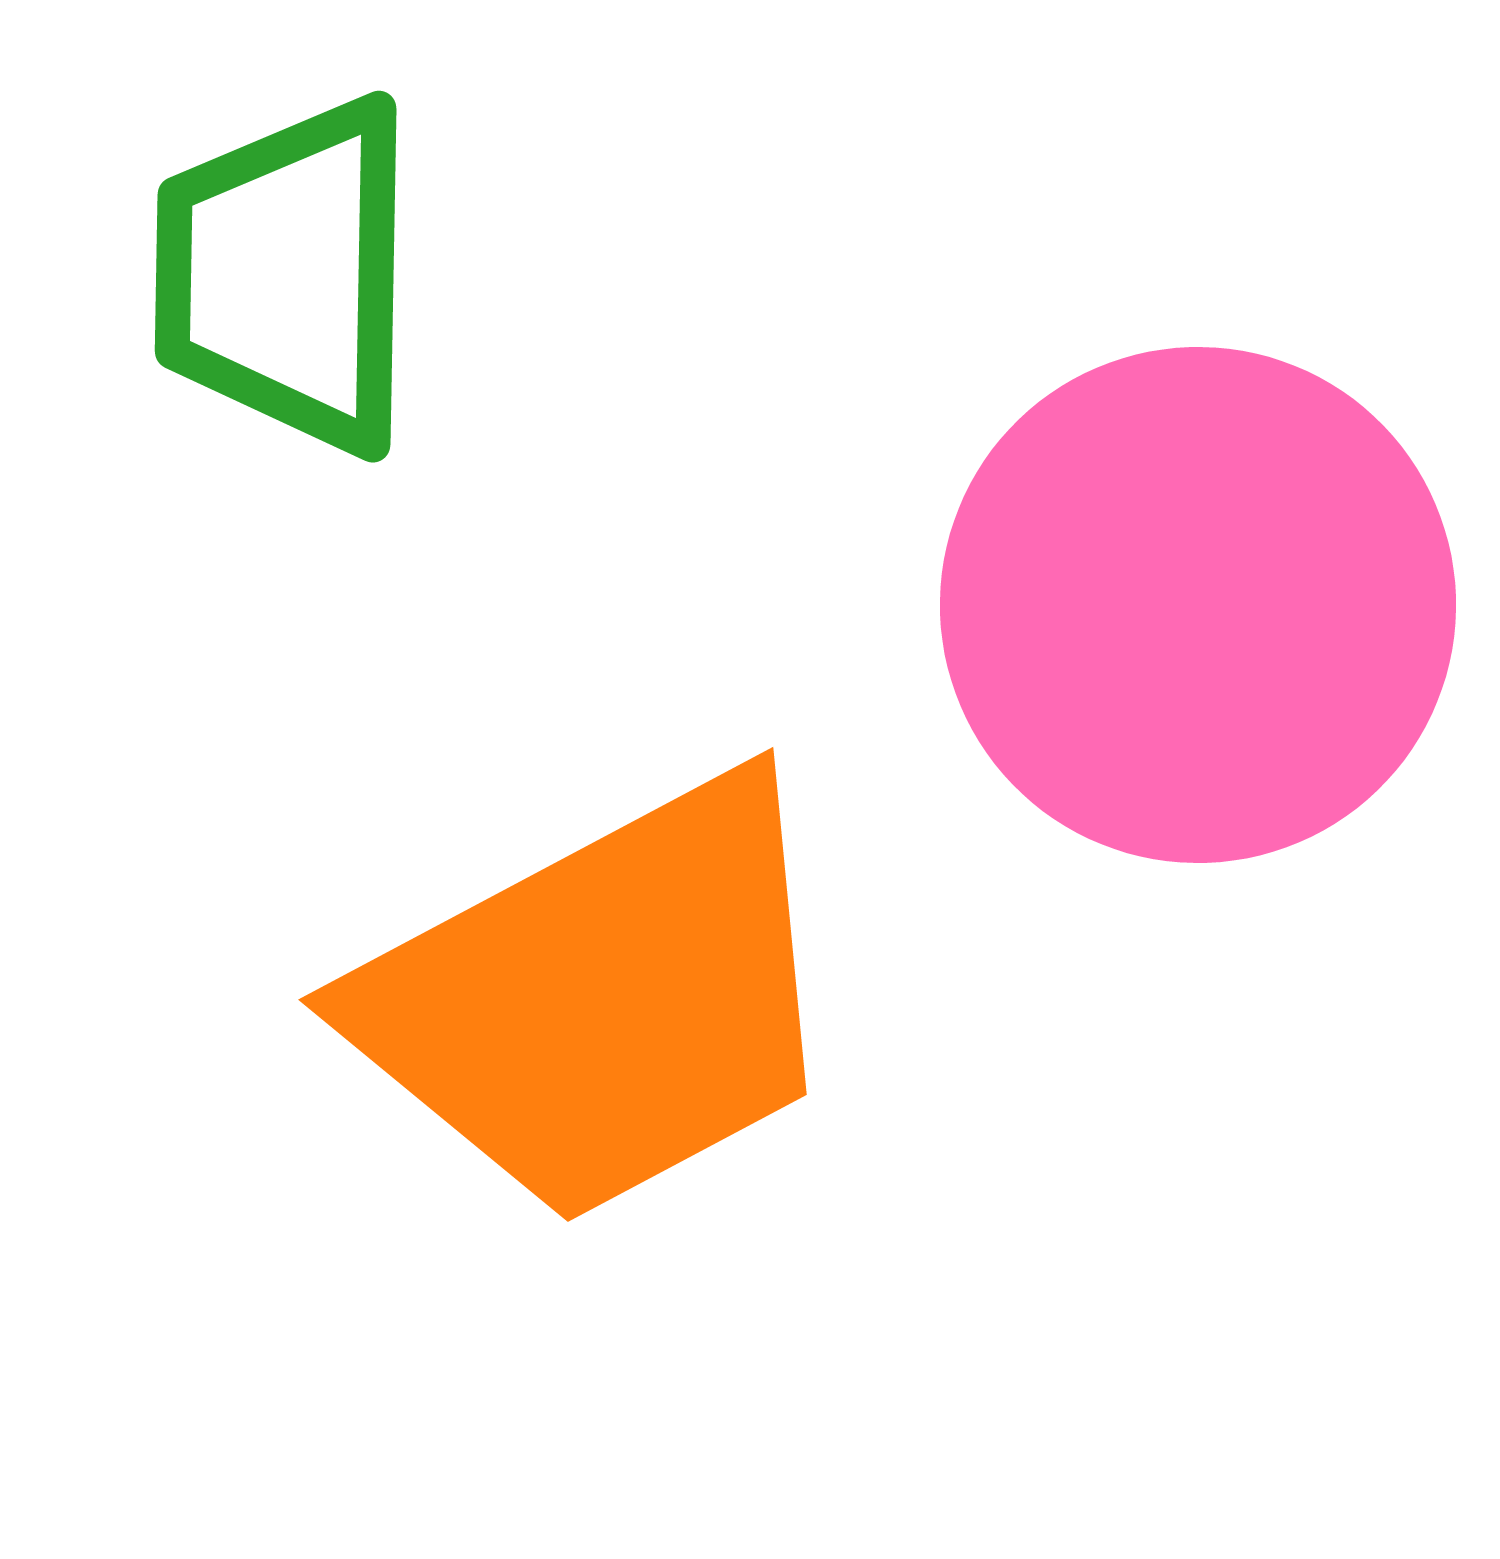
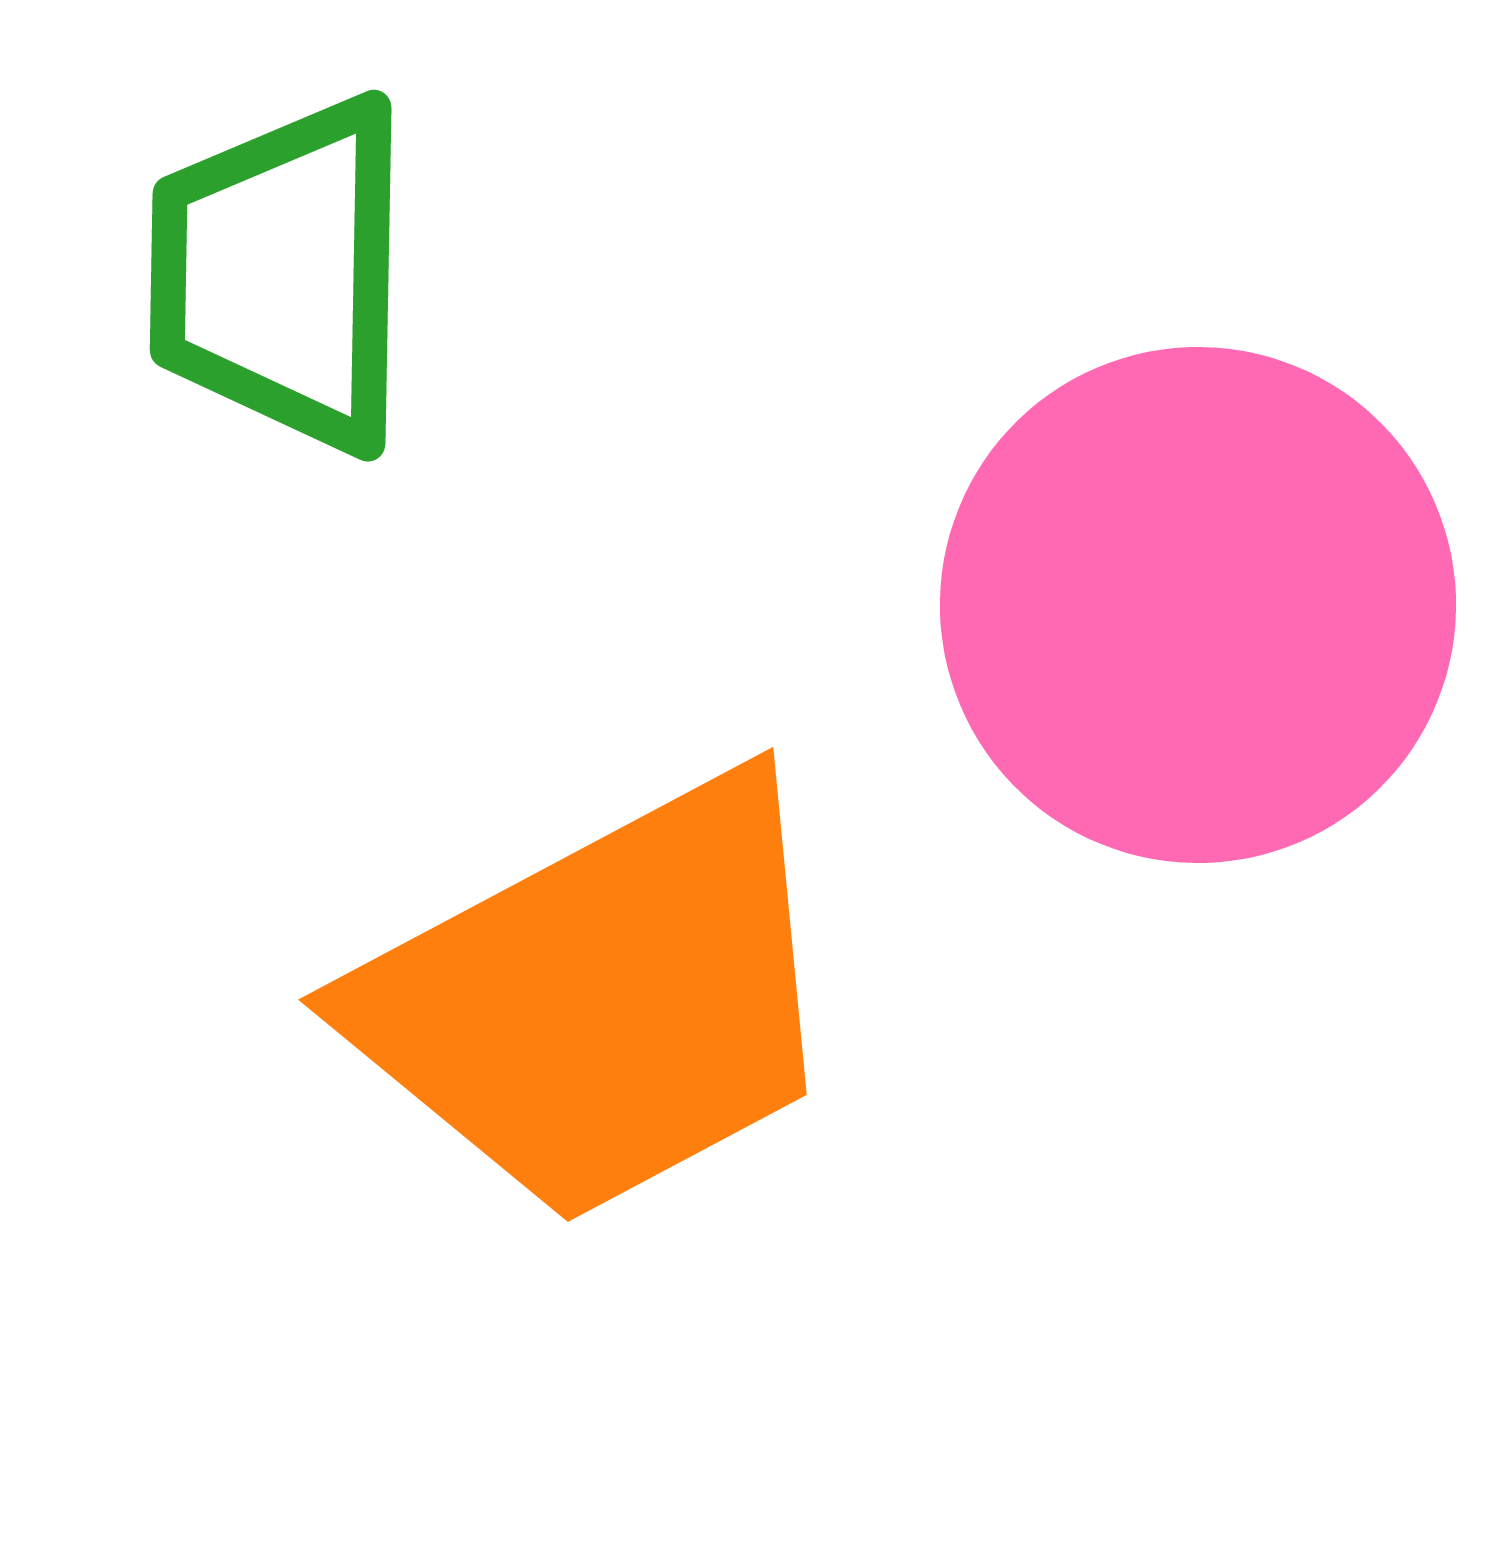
green trapezoid: moved 5 px left, 1 px up
